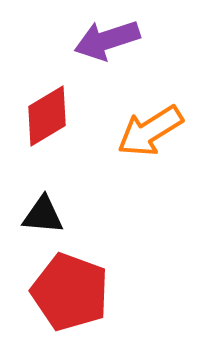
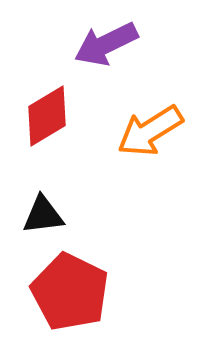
purple arrow: moved 1 px left, 4 px down; rotated 8 degrees counterclockwise
black triangle: rotated 12 degrees counterclockwise
red pentagon: rotated 6 degrees clockwise
